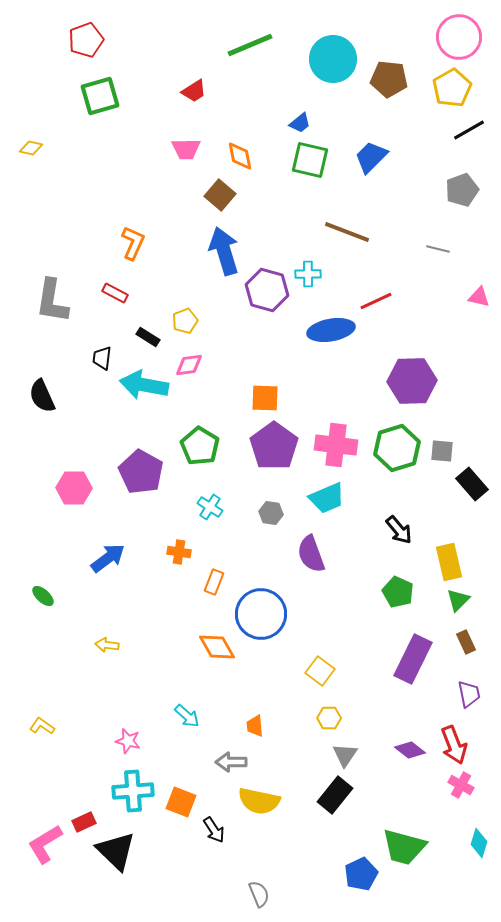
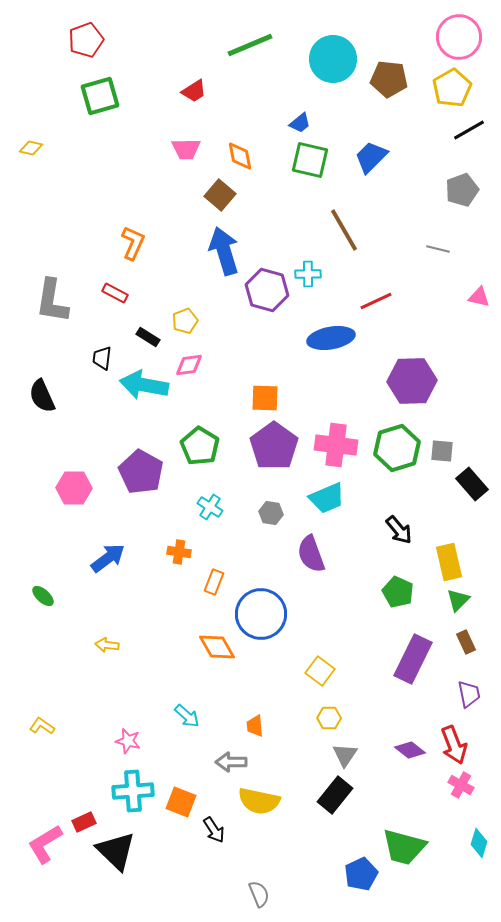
brown line at (347, 232): moved 3 px left, 2 px up; rotated 39 degrees clockwise
blue ellipse at (331, 330): moved 8 px down
